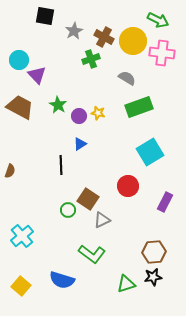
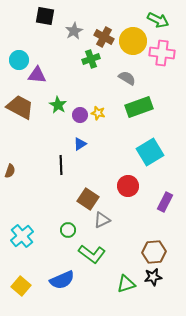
purple triangle: rotated 42 degrees counterclockwise
purple circle: moved 1 px right, 1 px up
green circle: moved 20 px down
blue semicircle: rotated 40 degrees counterclockwise
